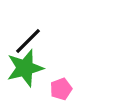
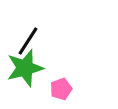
black line: rotated 12 degrees counterclockwise
